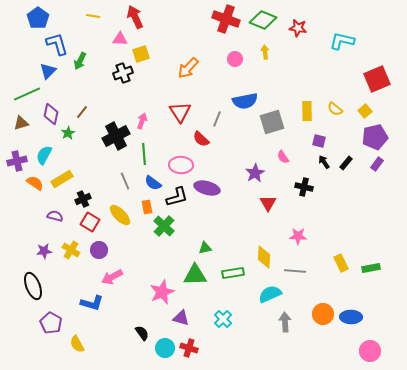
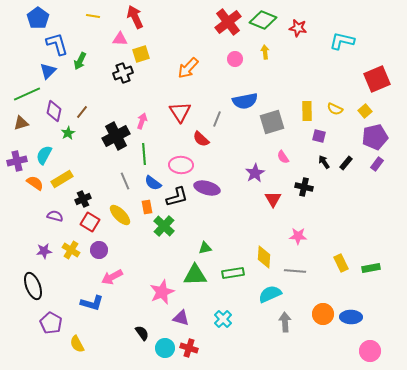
red cross at (226, 19): moved 2 px right, 3 px down; rotated 32 degrees clockwise
yellow semicircle at (335, 109): rotated 14 degrees counterclockwise
purple diamond at (51, 114): moved 3 px right, 3 px up
purple square at (319, 141): moved 5 px up
red triangle at (268, 203): moved 5 px right, 4 px up
